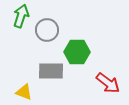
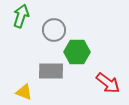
gray circle: moved 7 px right
